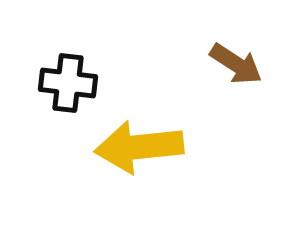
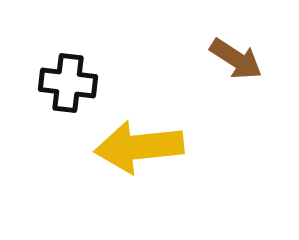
brown arrow: moved 5 px up
